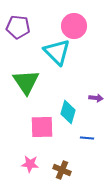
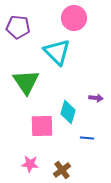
pink circle: moved 8 px up
pink square: moved 1 px up
brown cross: rotated 30 degrees clockwise
